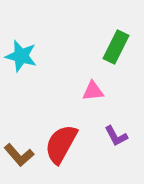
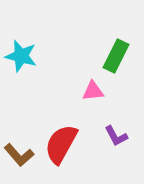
green rectangle: moved 9 px down
